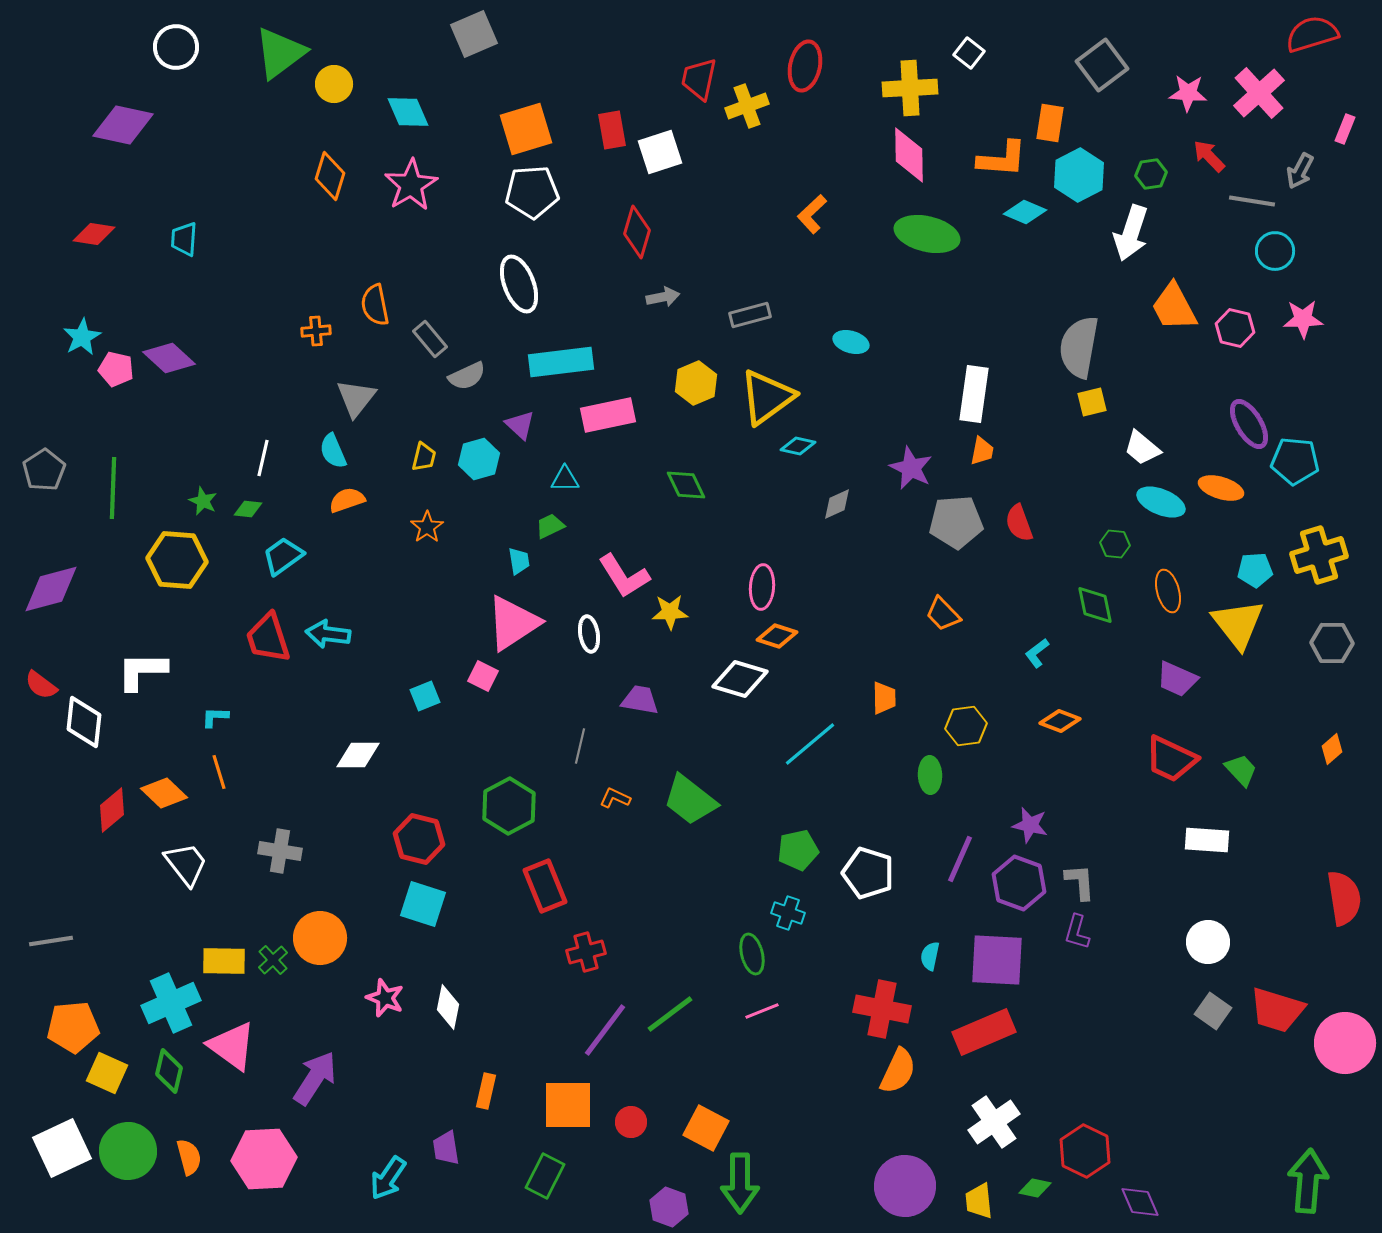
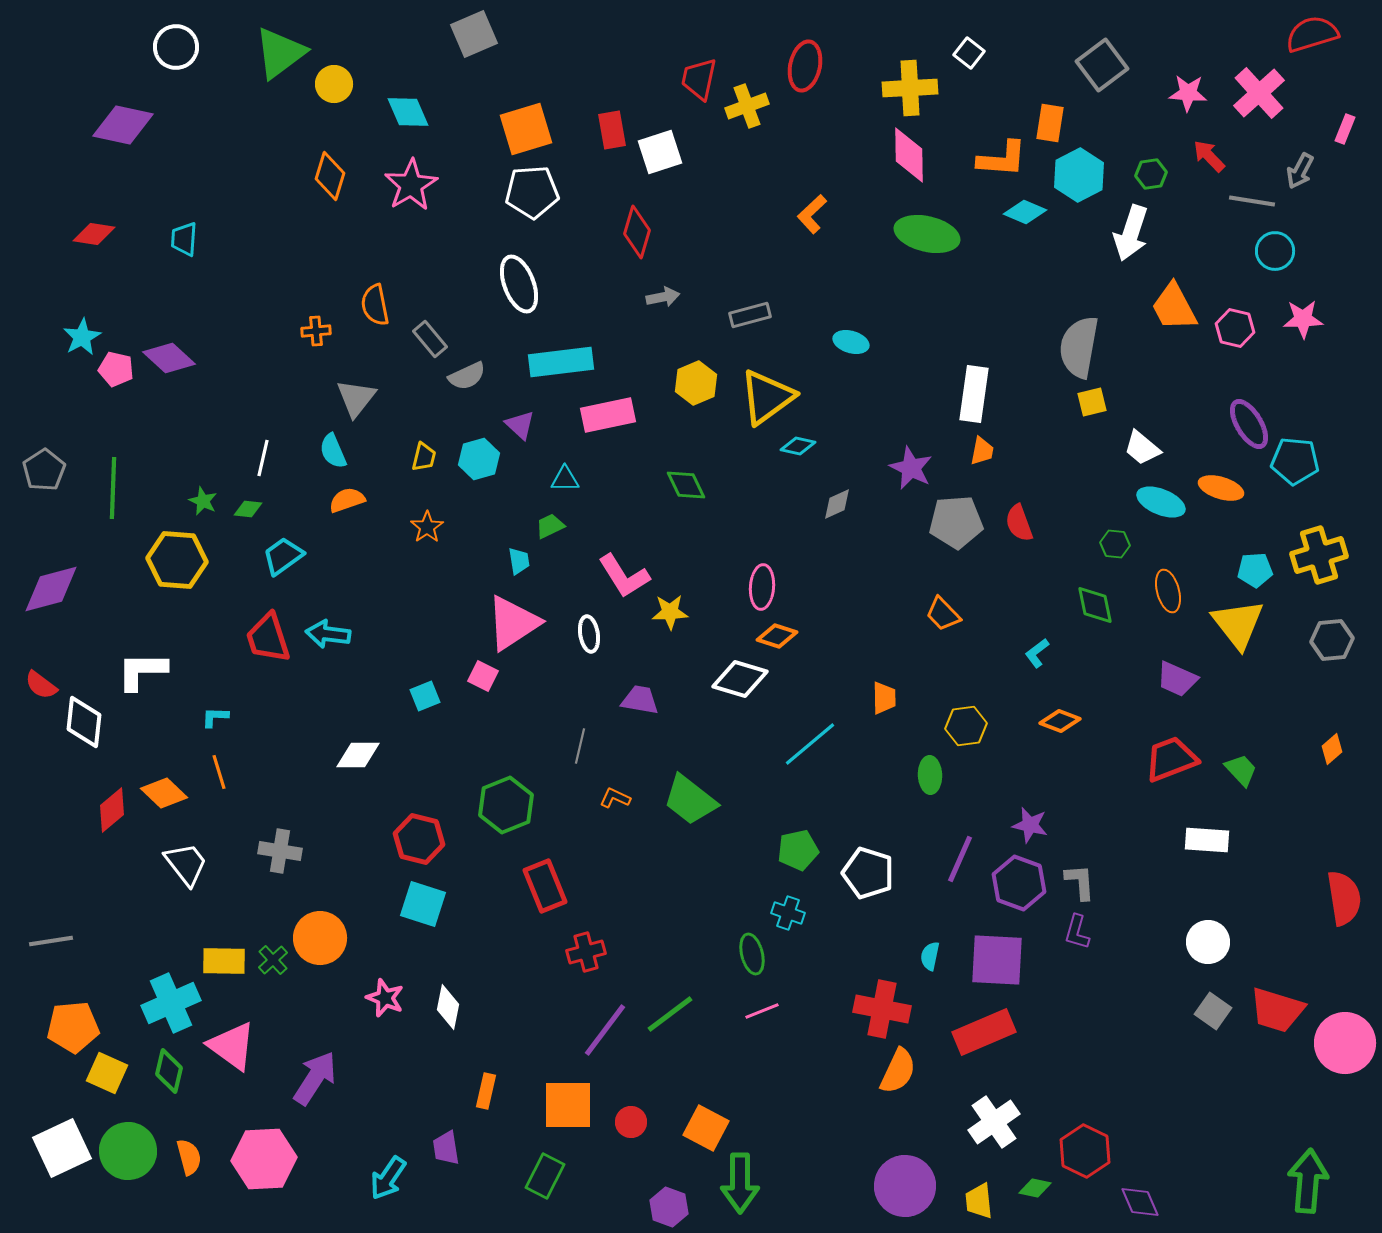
gray hexagon at (1332, 643): moved 3 px up; rotated 6 degrees counterclockwise
red trapezoid at (1171, 759): rotated 134 degrees clockwise
green hexagon at (509, 806): moved 3 px left, 1 px up; rotated 6 degrees clockwise
